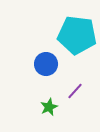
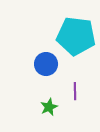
cyan pentagon: moved 1 px left, 1 px down
purple line: rotated 42 degrees counterclockwise
